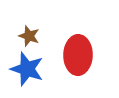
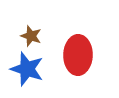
brown star: moved 2 px right
